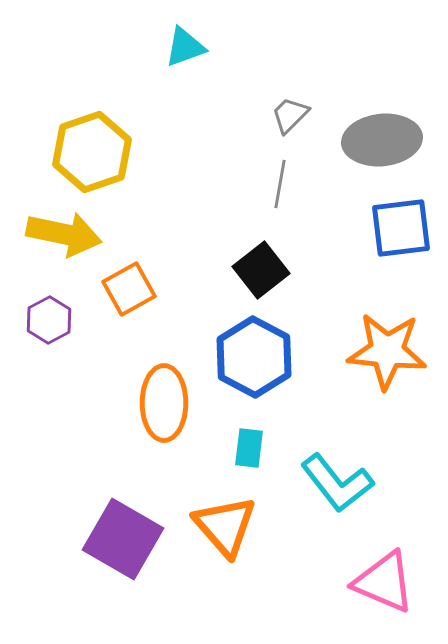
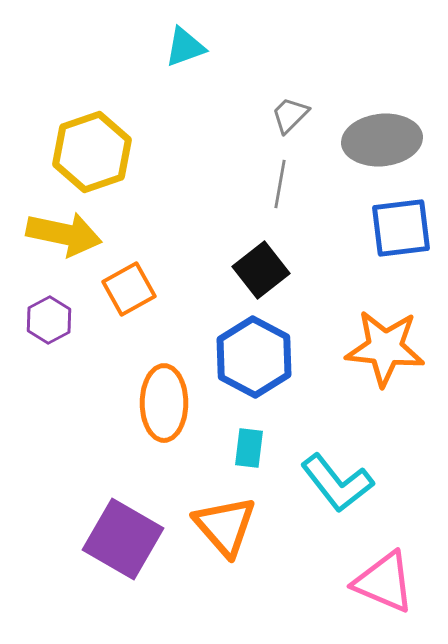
orange star: moved 2 px left, 3 px up
